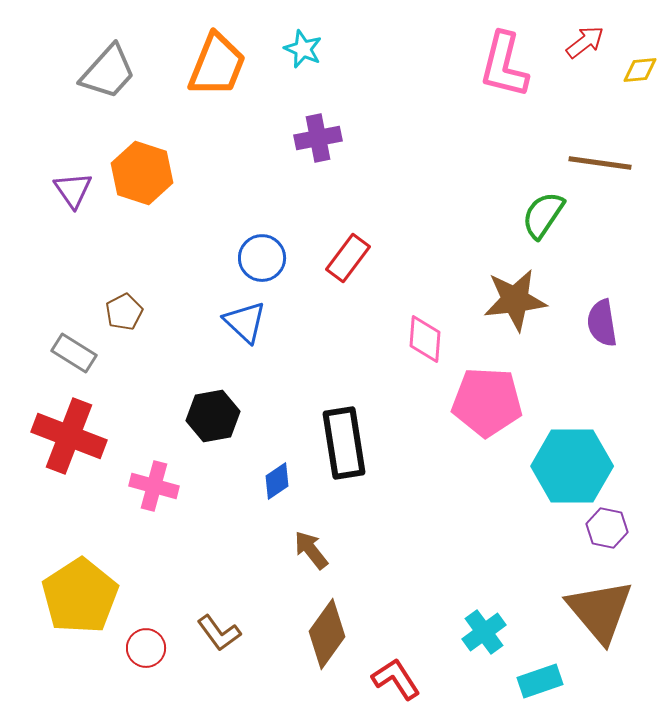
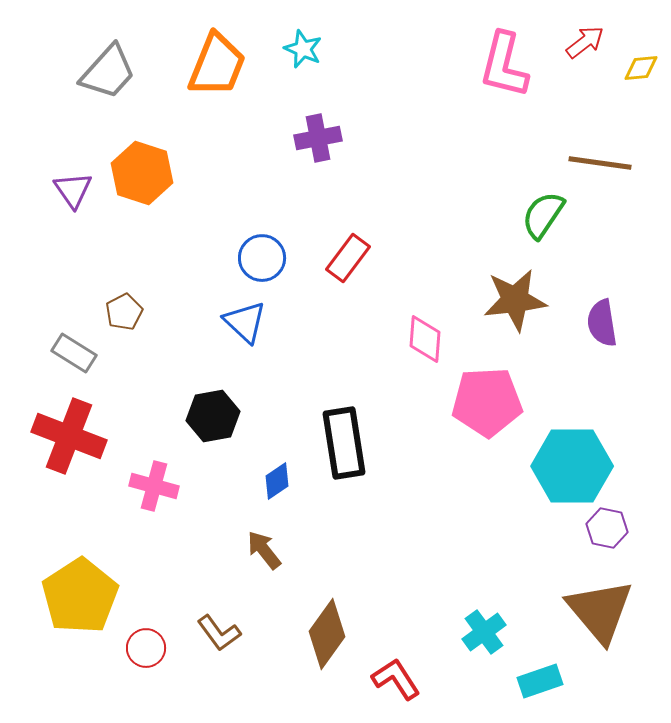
yellow diamond: moved 1 px right, 2 px up
pink pentagon: rotated 6 degrees counterclockwise
brown arrow: moved 47 px left
